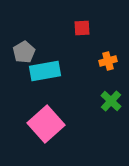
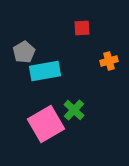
orange cross: moved 1 px right
green cross: moved 37 px left, 9 px down
pink square: rotated 12 degrees clockwise
